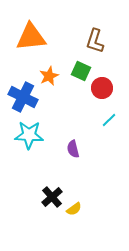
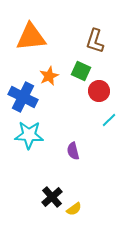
red circle: moved 3 px left, 3 px down
purple semicircle: moved 2 px down
